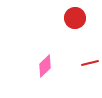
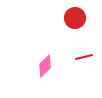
red line: moved 6 px left, 6 px up
